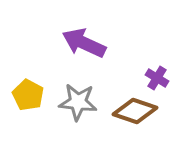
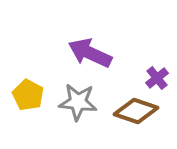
purple arrow: moved 6 px right, 10 px down
purple cross: rotated 20 degrees clockwise
brown diamond: moved 1 px right
